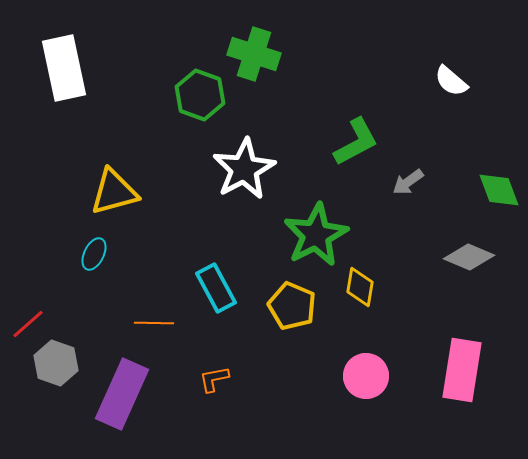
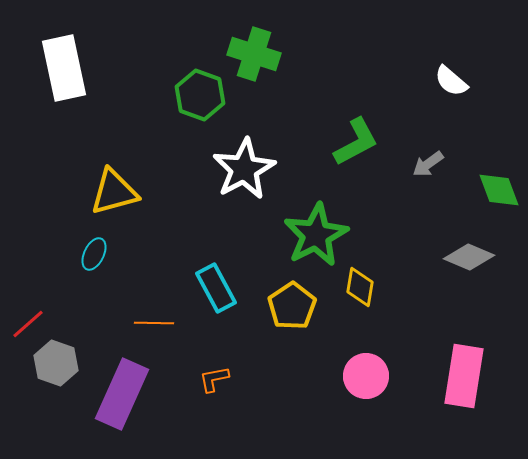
gray arrow: moved 20 px right, 18 px up
yellow pentagon: rotated 15 degrees clockwise
pink rectangle: moved 2 px right, 6 px down
